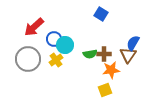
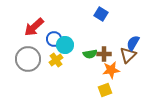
brown triangle: rotated 12 degrees clockwise
